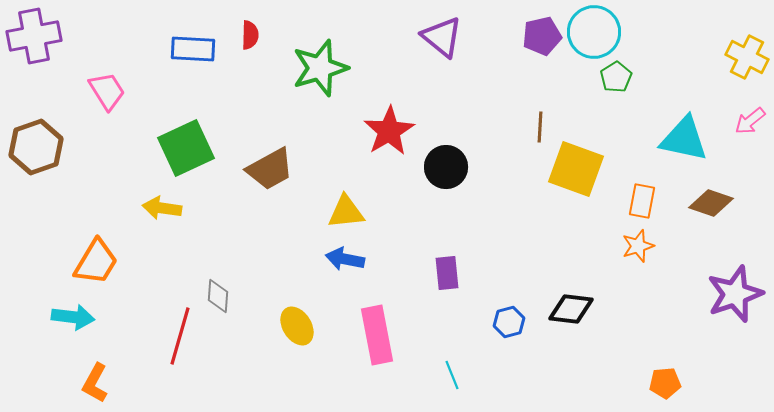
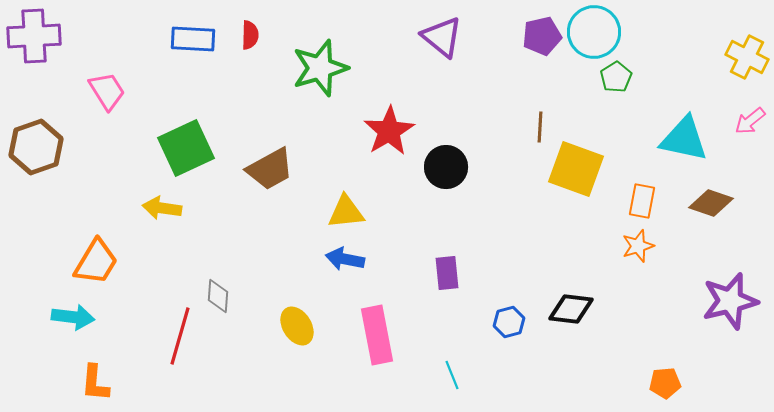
purple cross: rotated 8 degrees clockwise
blue rectangle: moved 10 px up
purple star: moved 5 px left, 7 px down; rotated 6 degrees clockwise
orange L-shape: rotated 24 degrees counterclockwise
